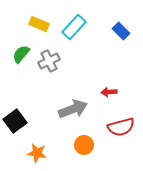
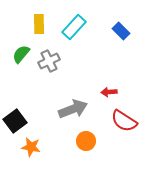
yellow rectangle: rotated 66 degrees clockwise
red semicircle: moved 3 px right, 6 px up; rotated 48 degrees clockwise
orange circle: moved 2 px right, 4 px up
orange star: moved 6 px left, 6 px up
